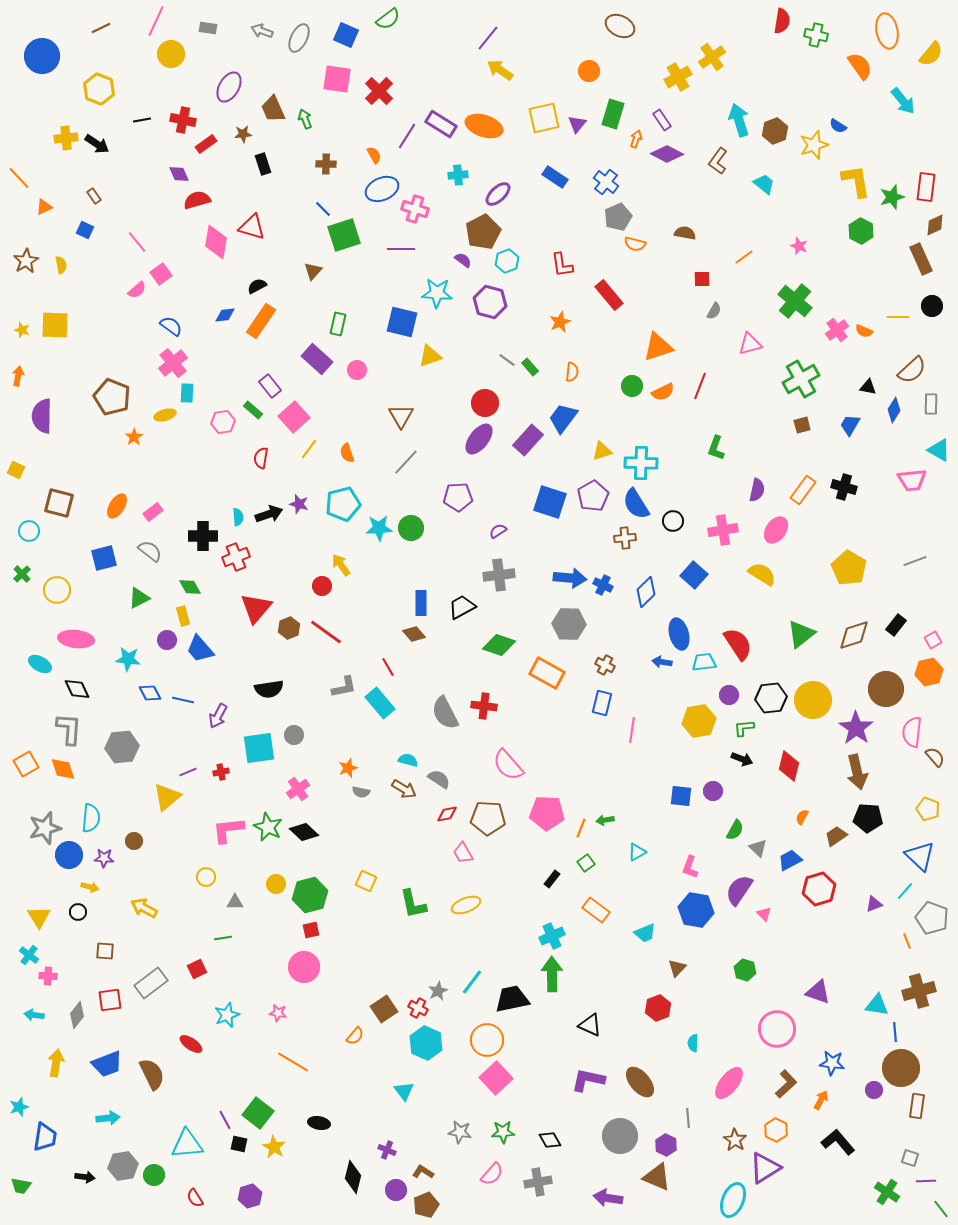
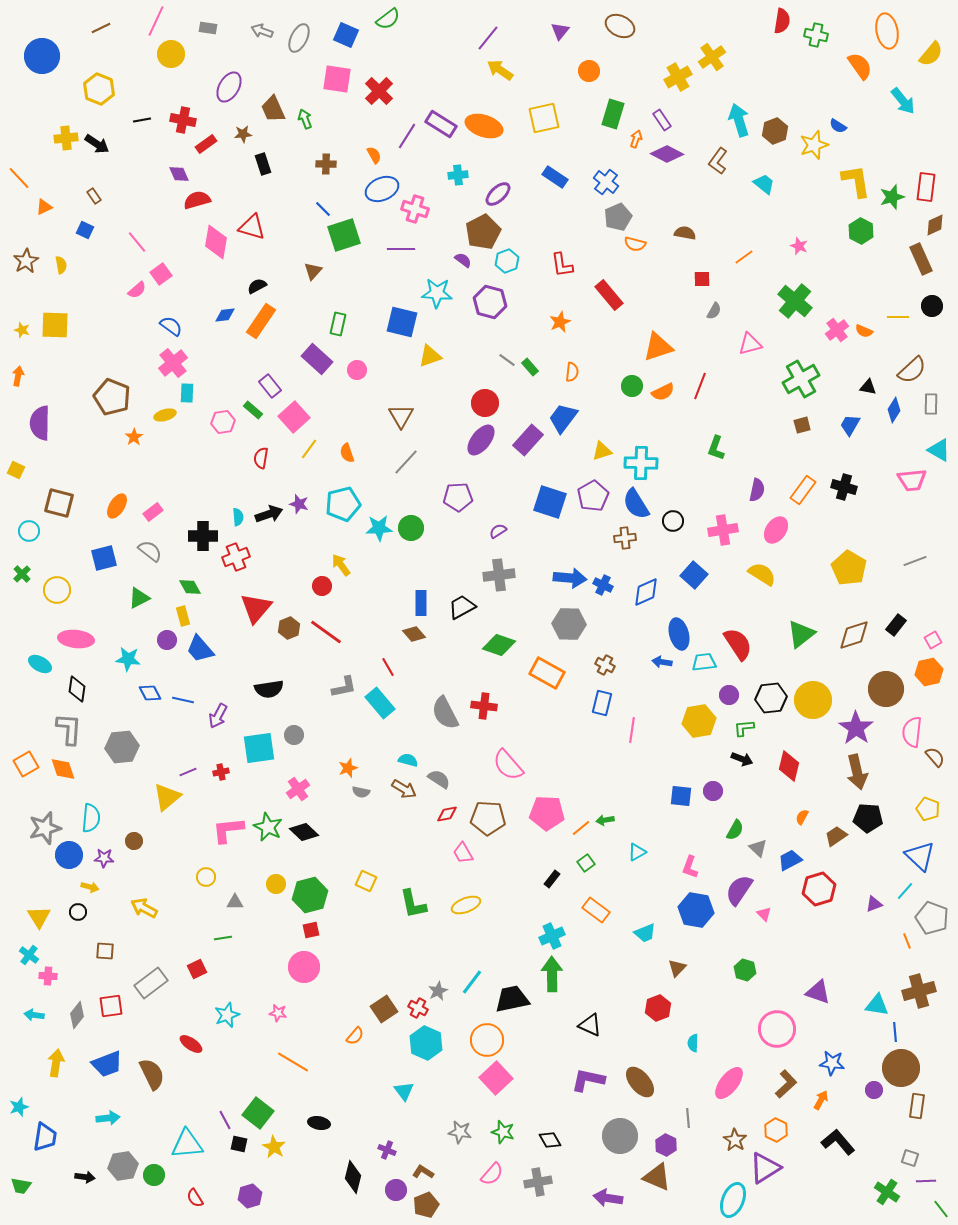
purple triangle at (577, 124): moved 17 px left, 93 px up
purple semicircle at (42, 416): moved 2 px left, 7 px down
purple ellipse at (479, 439): moved 2 px right, 1 px down
blue diamond at (646, 592): rotated 20 degrees clockwise
black diamond at (77, 689): rotated 32 degrees clockwise
orange line at (581, 828): rotated 30 degrees clockwise
red square at (110, 1000): moved 1 px right, 6 px down
green star at (503, 1132): rotated 20 degrees clockwise
